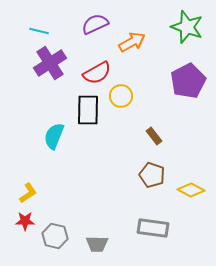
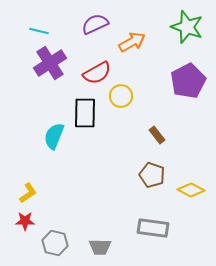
black rectangle: moved 3 px left, 3 px down
brown rectangle: moved 3 px right, 1 px up
gray hexagon: moved 7 px down
gray trapezoid: moved 3 px right, 3 px down
